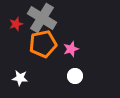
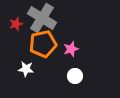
white star: moved 6 px right, 9 px up
